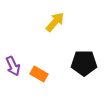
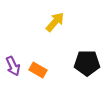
black pentagon: moved 3 px right
orange rectangle: moved 1 px left, 4 px up
